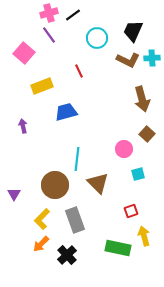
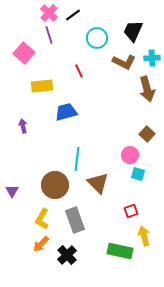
pink cross: rotated 30 degrees counterclockwise
purple line: rotated 18 degrees clockwise
brown L-shape: moved 4 px left, 2 px down
yellow rectangle: rotated 15 degrees clockwise
brown arrow: moved 5 px right, 10 px up
pink circle: moved 6 px right, 6 px down
cyan square: rotated 32 degrees clockwise
purple triangle: moved 2 px left, 3 px up
yellow L-shape: rotated 15 degrees counterclockwise
green rectangle: moved 2 px right, 3 px down
